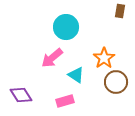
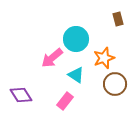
brown rectangle: moved 2 px left, 8 px down; rotated 24 degrees counterclockwise
cyan circle: moved 10 px right, 12 px down
orange star: rotated 15 degrees clockwise
brown circle: moved 1 px left, 2 px down
pink rectangle: rotated 36 degrees counterclockwise
